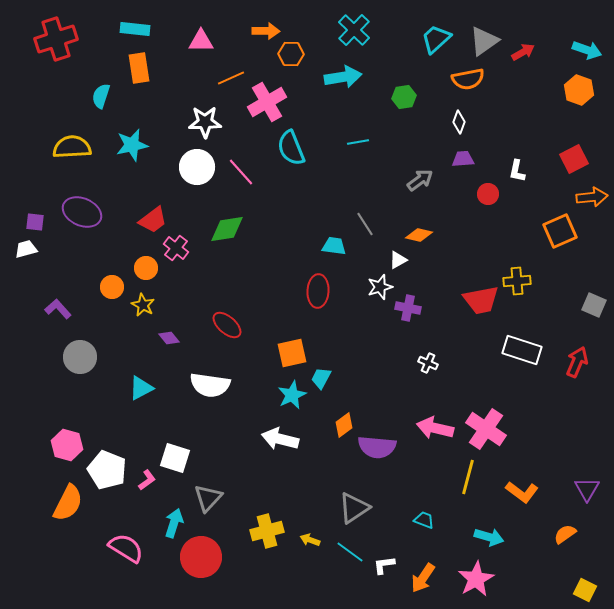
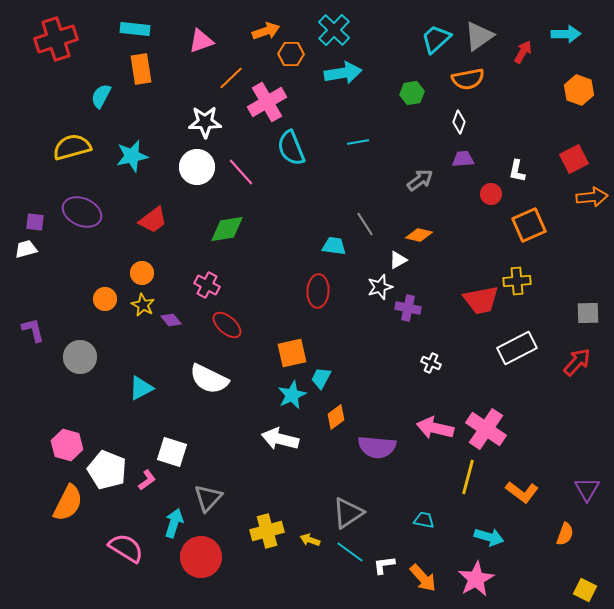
cyan cross at (354, 30): moved 20 px left
orange arrow at (266, 31): rotated 20 degrees counterclockwise
pink triangle at (201, 41): rotated 20 degrees counterclockwise
gray triangle at (484, 41): moved 5 px left, 5 px up
cyan arrow at (587, 50): moved 21 px left, 16 px up; rotated 20 degrees counterclockwise
red arrow at (523, 52): rotated 30 degrees counterclockwise
orange rectangle at (139, 68): moved 2 px right, 1 px down
cyan arrow at (343, 77): moved 4 px up
orange line at (231, 78): rotated 20 degrees counterclockwise
cyan semicircle at (101, 96): rotated 10 degrees clockwise
green hexagon at (404, 97): moved 8 px right, 4 px up
cyan star at (132, 145): moved 11 px down
yellow semicircle at (72, 147): rotated 12 degrees counterclockwise
red circle at (488, 194): moved 3 px right
orange square at (560, 231): moved 31 px left, 6 px up
pink cross at (176, 248): moved 31 px right, 37 px down; rotated 10 degrees counterclockwise
orange circle at (146, 268): moved 4 px left, 5 px down
orange circle at (112, 287): moved 7 px left, 12 px down
gray square at (594, 305): moved 6 px left, 8 px down; rotated 25 degrees counterclockwise
purple L-shape at (58, 309): moved 25 px left, 21 px down; rotated 28 degrees clockwise
purple diamond at (169, 338): moved 2 px right, 18 px up
white rectangle at (522, 350): moved 5 px left, 2 px up; rotated 45 degrees counterclockwise
red arrow at (577, 362): rotated 20 degrees clockwise
white cross at (428, 363): moved 3 px right
white semicircle at (210, 385): moved 1 px left, 6 px up; rotated 18 degrees clockwise
orange diamond at (344, 425): moved 8 px left, 8 px up
white square at (175, 458): moved 3 px left, 6 px up
gray triangle at (354, 508): moved 6 px left, 5 px down
cyan trapezoid at (424, 520): rotated 10 degrees counterclockwise
orange semicircle at (565, 534): rotated 145 degrees clockwise
orange arrow at (423, 578): rotated 76 degrees counterclockwise
